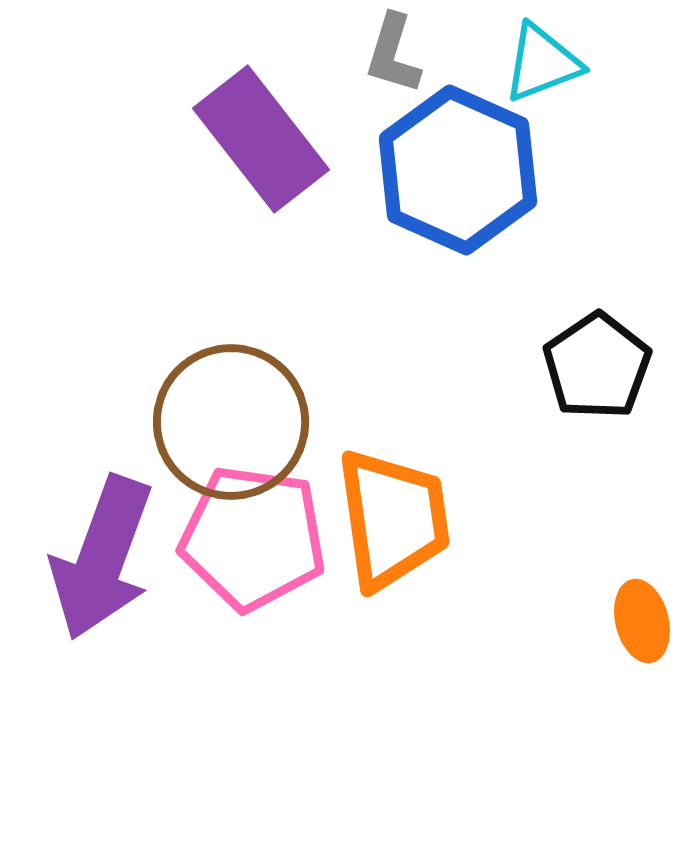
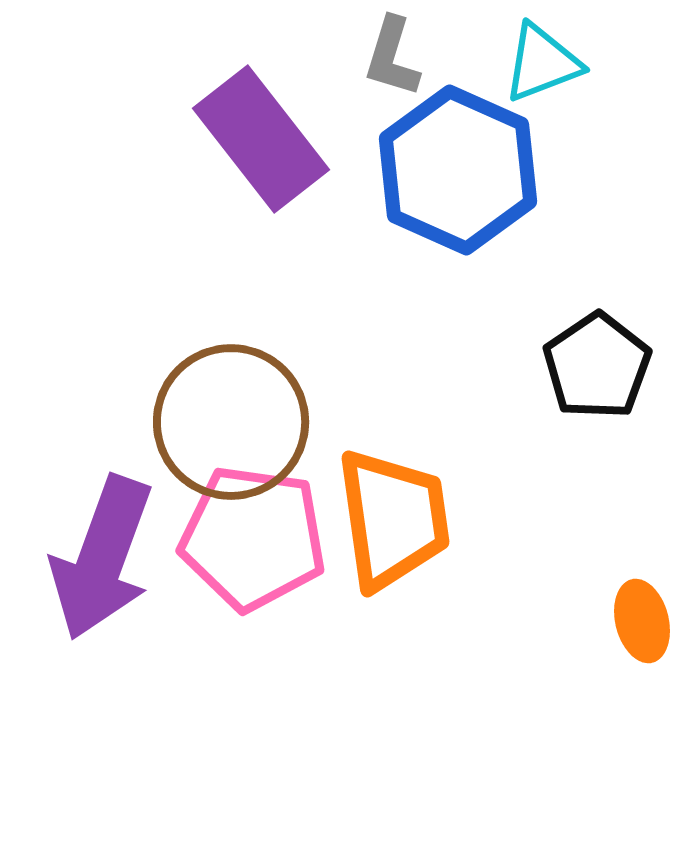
gray L-shape: moved 1 px left, 3 px down
